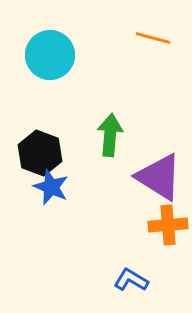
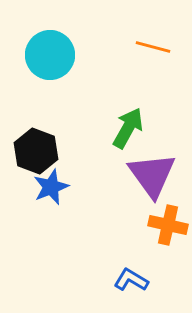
orange line: moved 9 px down
green arrow: moved 18 px right, 7 px up; rotated 24 degrees clockwise
black hexagon: moved 4 px left, 2 px up
purple triangle: moved 7 px left, 2 px up; rotated 22 degrees clockwise
blue star: rotated 27 degrees clockwise
orange cross: rotated 18 degrees clockwise
